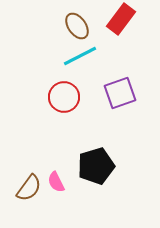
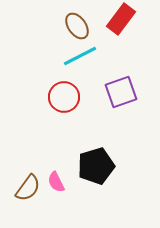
purple square: moved 1 px right, 1 px up
brown semicircle: moved 1 px left
